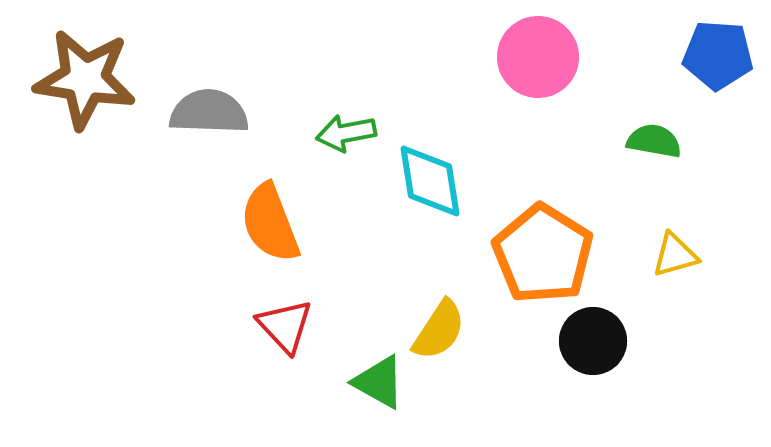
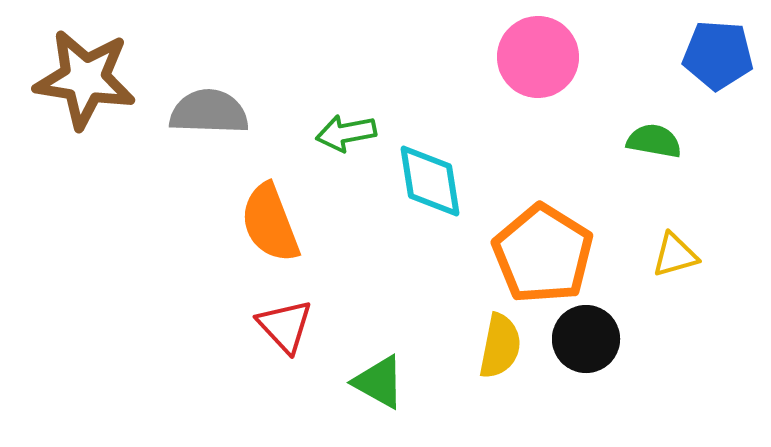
yellow semicircle: moved 61 px right, 16 px down; rotated 22 degrees counterclockwise
black circle: moved 7 px left, 2 px up
